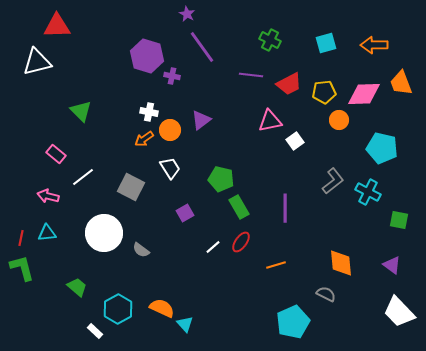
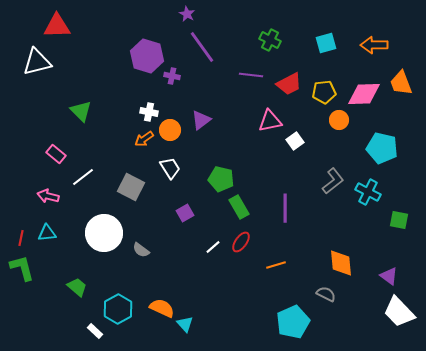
purple triangle at (392, 265): moved 3 px left, 11 px down
